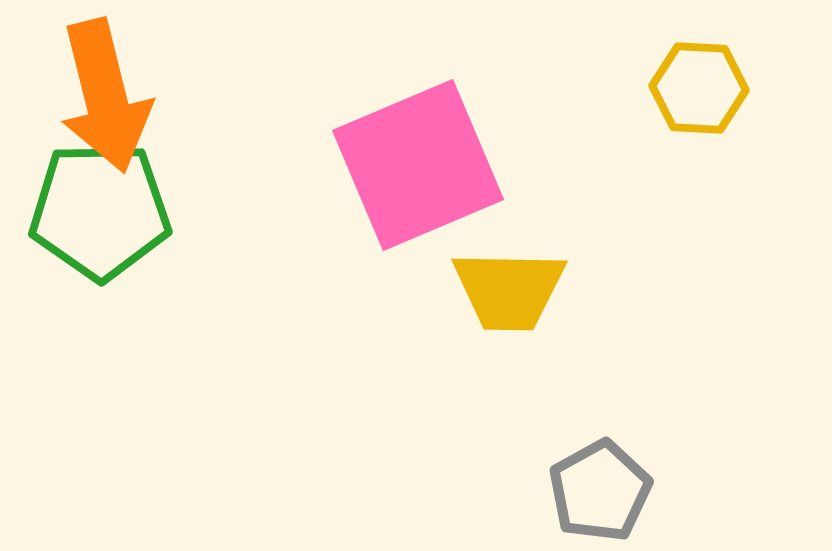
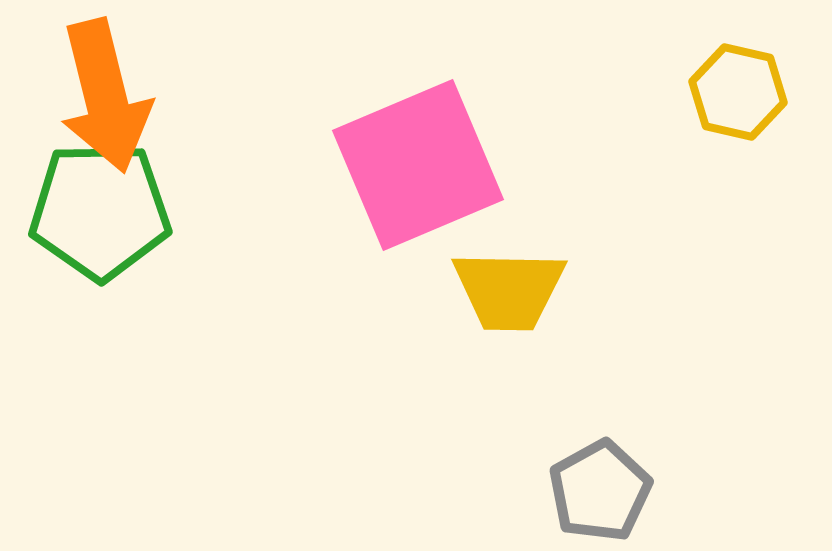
yellow hexagon: moved 39 px right, 4 px down; rotated 10 degrees clockwise
